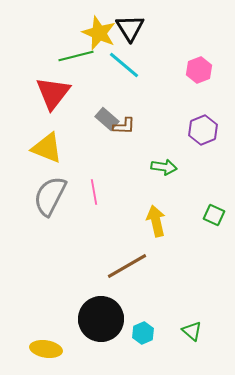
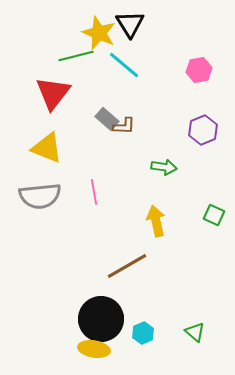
black triangle: moved 4 px up
pink hexagon: rotated 10 degrees clockwise
gray semicircle: moved 10 px left; rotated 123 degrees counterclockwise
green triangle: moved 3 px right, 1 px down
yellow ellipse: moved 48 px right
